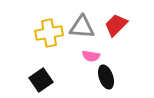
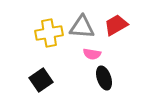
red trapezoid: rotated 15 degrees clockwise
pink semicircle: moved 1 px right, 2 px up
black ellipse: moved 2 px left, 1 px down
